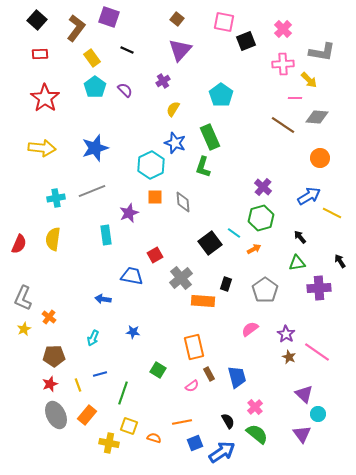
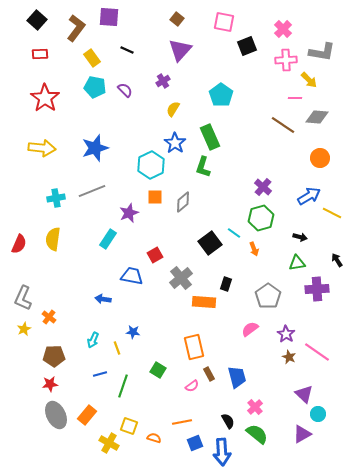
purple square at (109, 17): rotated 15 degrees counterclockwise
black square at (246, 41): moved 1 px right, 5 px down
pink cross at (283, 64): moved 3 px right, 4 px up
cyan pentagon at (95, 87): rotated 25 degrees counterclockwise
blue star at (175, 143): rotated 15 degrees clockwise
gray diamond at (183, 202): rotated 55 degrees clockwise
cyan rectangle at (106, 235): moved 2 px right, 4 px down; rotated 42 degrees clockwise
black arrow at (300, 237): rotated 144 degrees clockwise
orange arrow at (254, 249): rotated 96 degrees clockwise
black arrow at (340, 261): moved 3 px left, 1 px up
purple cross at (319, 288): moved 2 px left, 1 px down
gray pentagon at (265, 290): moved 3 px right, 6 px down
orange rectangle at (203, 301): moved 1 px right, 1 px down
cyan arrow at (93, 338): moved 2 px down
red star at (50, 384): rotated 14 degrees clockwise
yellow line at (78, 385): moved 39 px right, 37 px up
green line at (123, 393): moved 7 px up
purple triangle at (302, 434): rotated 36 degrees clockwise
yellow cross at (109, 443): rotated 18 degrees clockwise
blue arrow at (222, 452): rotated 120 degrees clockwise
